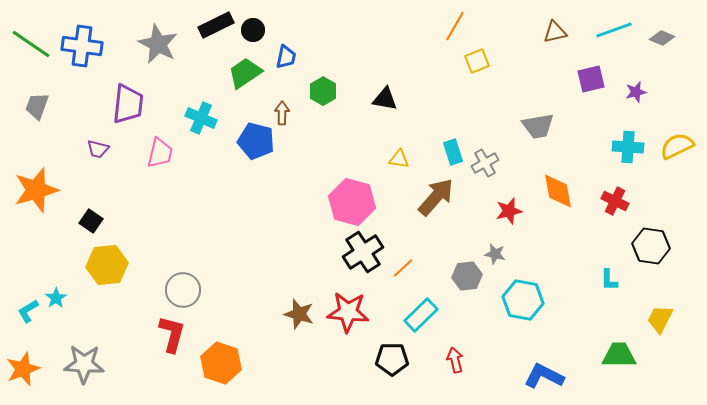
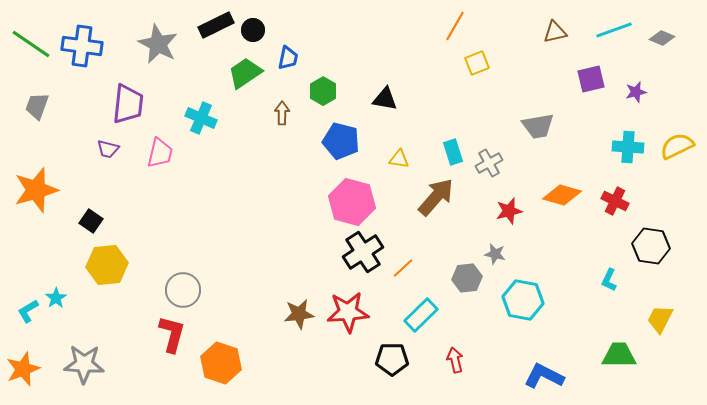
blue trapezoid at (286, 57): moved 2 px right, 1 px down
yellow square at (477, 61): moved 2 px down
blue pentagon at (256, 141): moved 85 px right
purple trapezoid at (98, 149): moved 10 px right
gray cross at (485, 163): moved 4 px right
orange diamond at (558, 191): moved 4 px right, 4 px down; rotated 63 degrees counterclockwise
gray hexagon at (467, 276): moved 2 px down
cyan L-shape at (609, 280): rotated 25 degrees clockwise
red star at (348, 312): rotated 9 degrees counterclockwise
brown star at (299, 314): rotated 24 degrees counterclockwise
